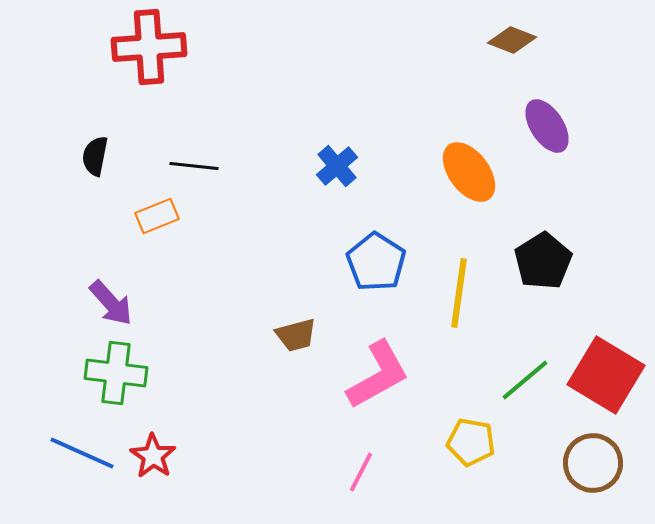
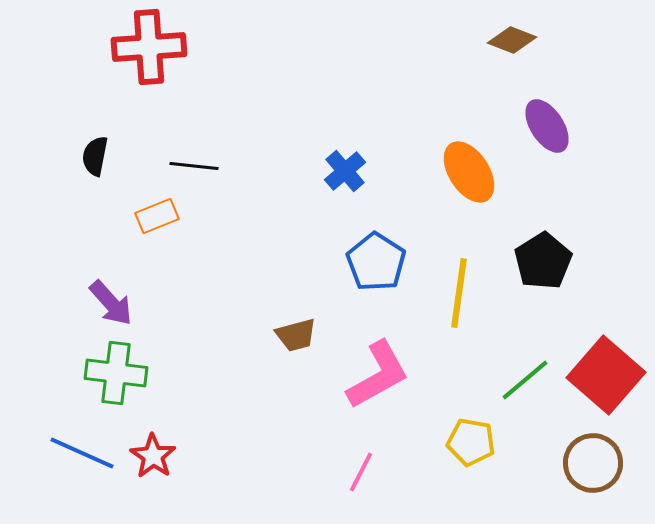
blue cross: moved 8 px right, 5 px down
orange ellipse: rotated 4 degrees clockwise
red square: rotated 10 degrees clockwise
